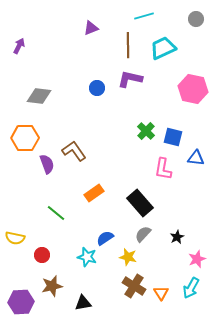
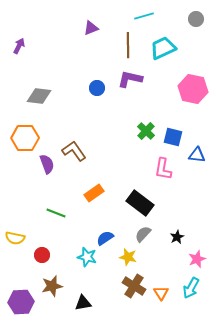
blue triangle: moved 1 px right, 3 px up
black rectangle: rotated 12 degrees counterclockwise
green line: rotated 18 degrees counterclockwise
